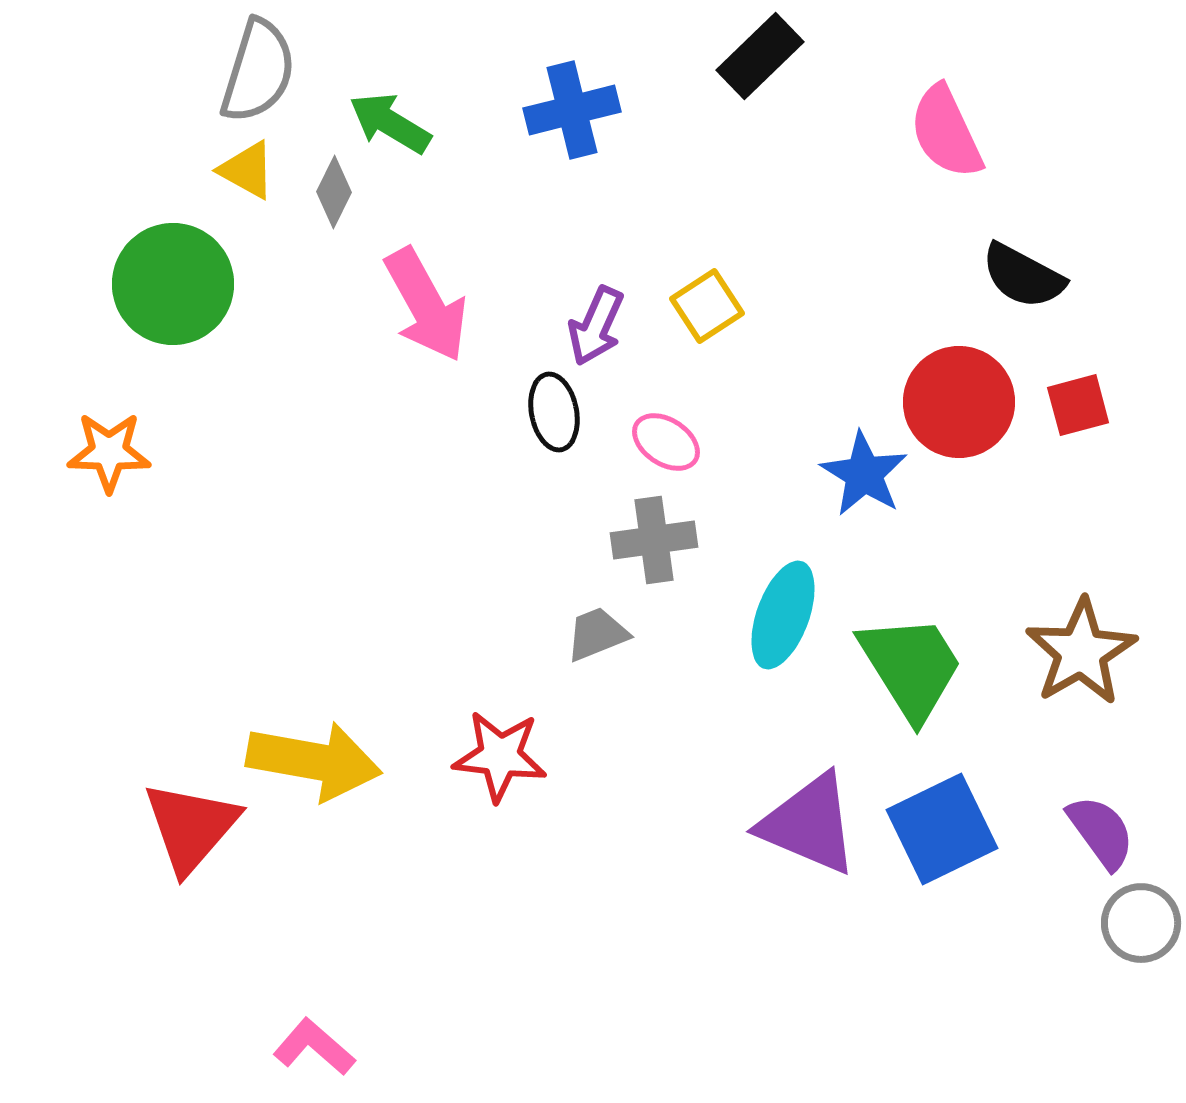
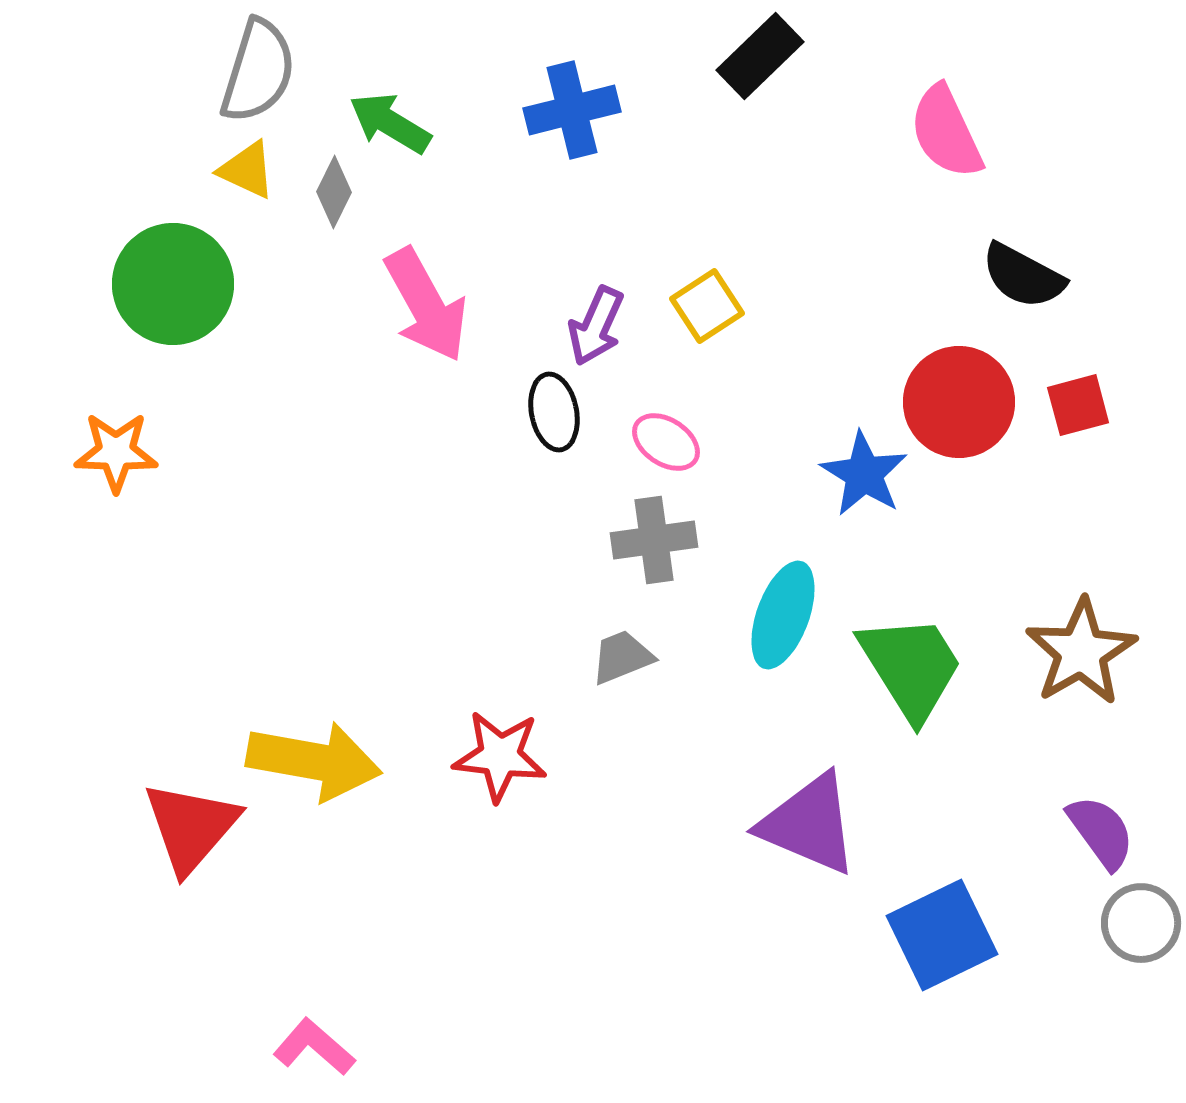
yellow triangle: rotated 4 degrees counterclockwise
orange star: moved 7 px right
gray trapezoid: moved 25 px right, 23 px down
blue square: moved 106 px down
